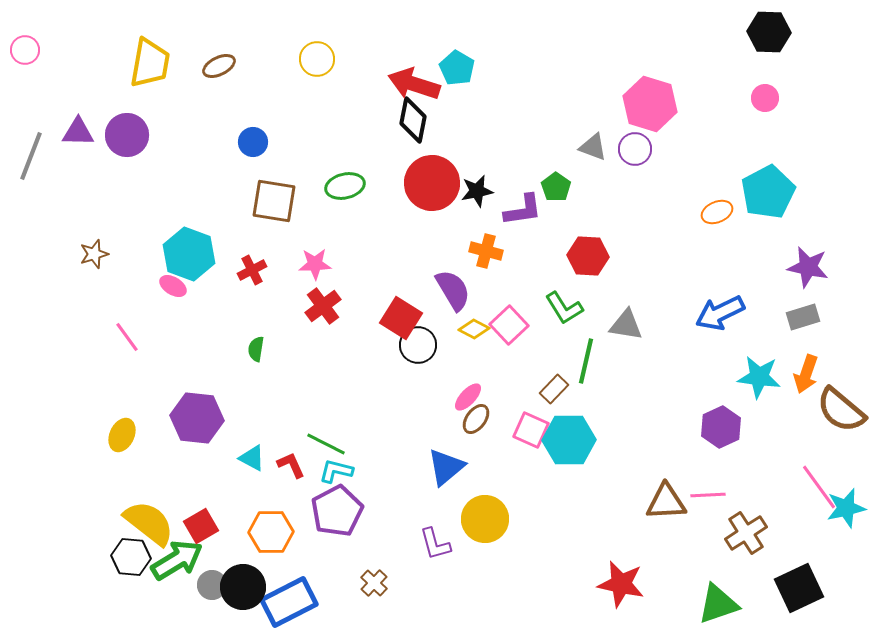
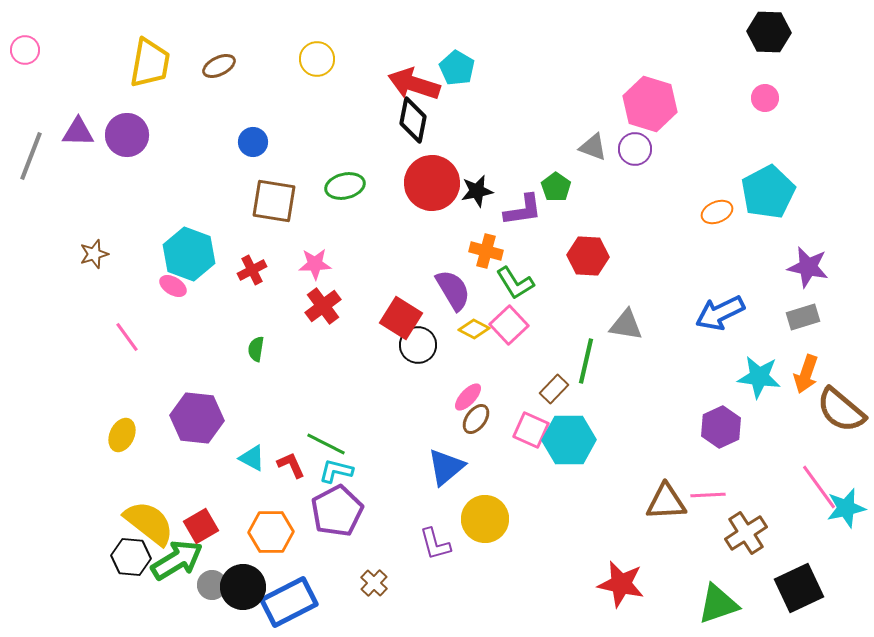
green L-shape at (564, 308): moved 49 px left, 25 px up
